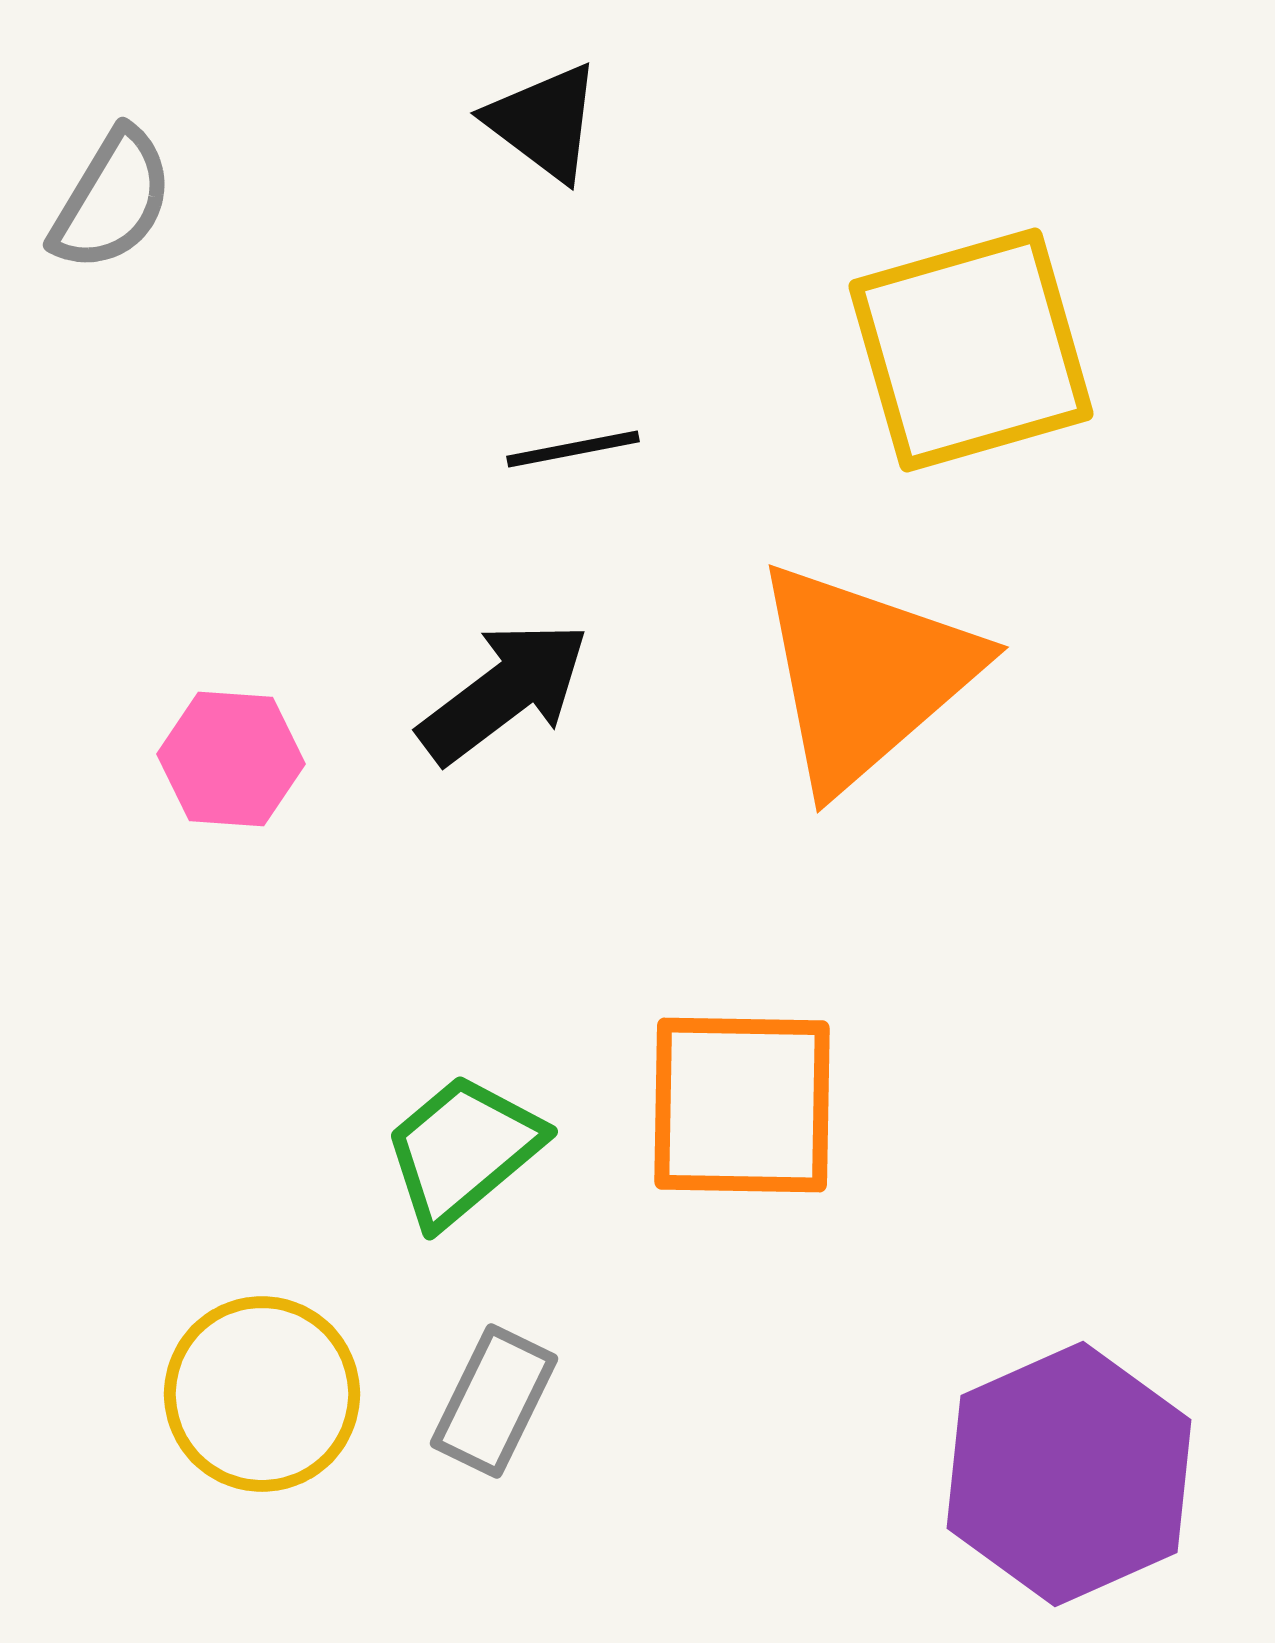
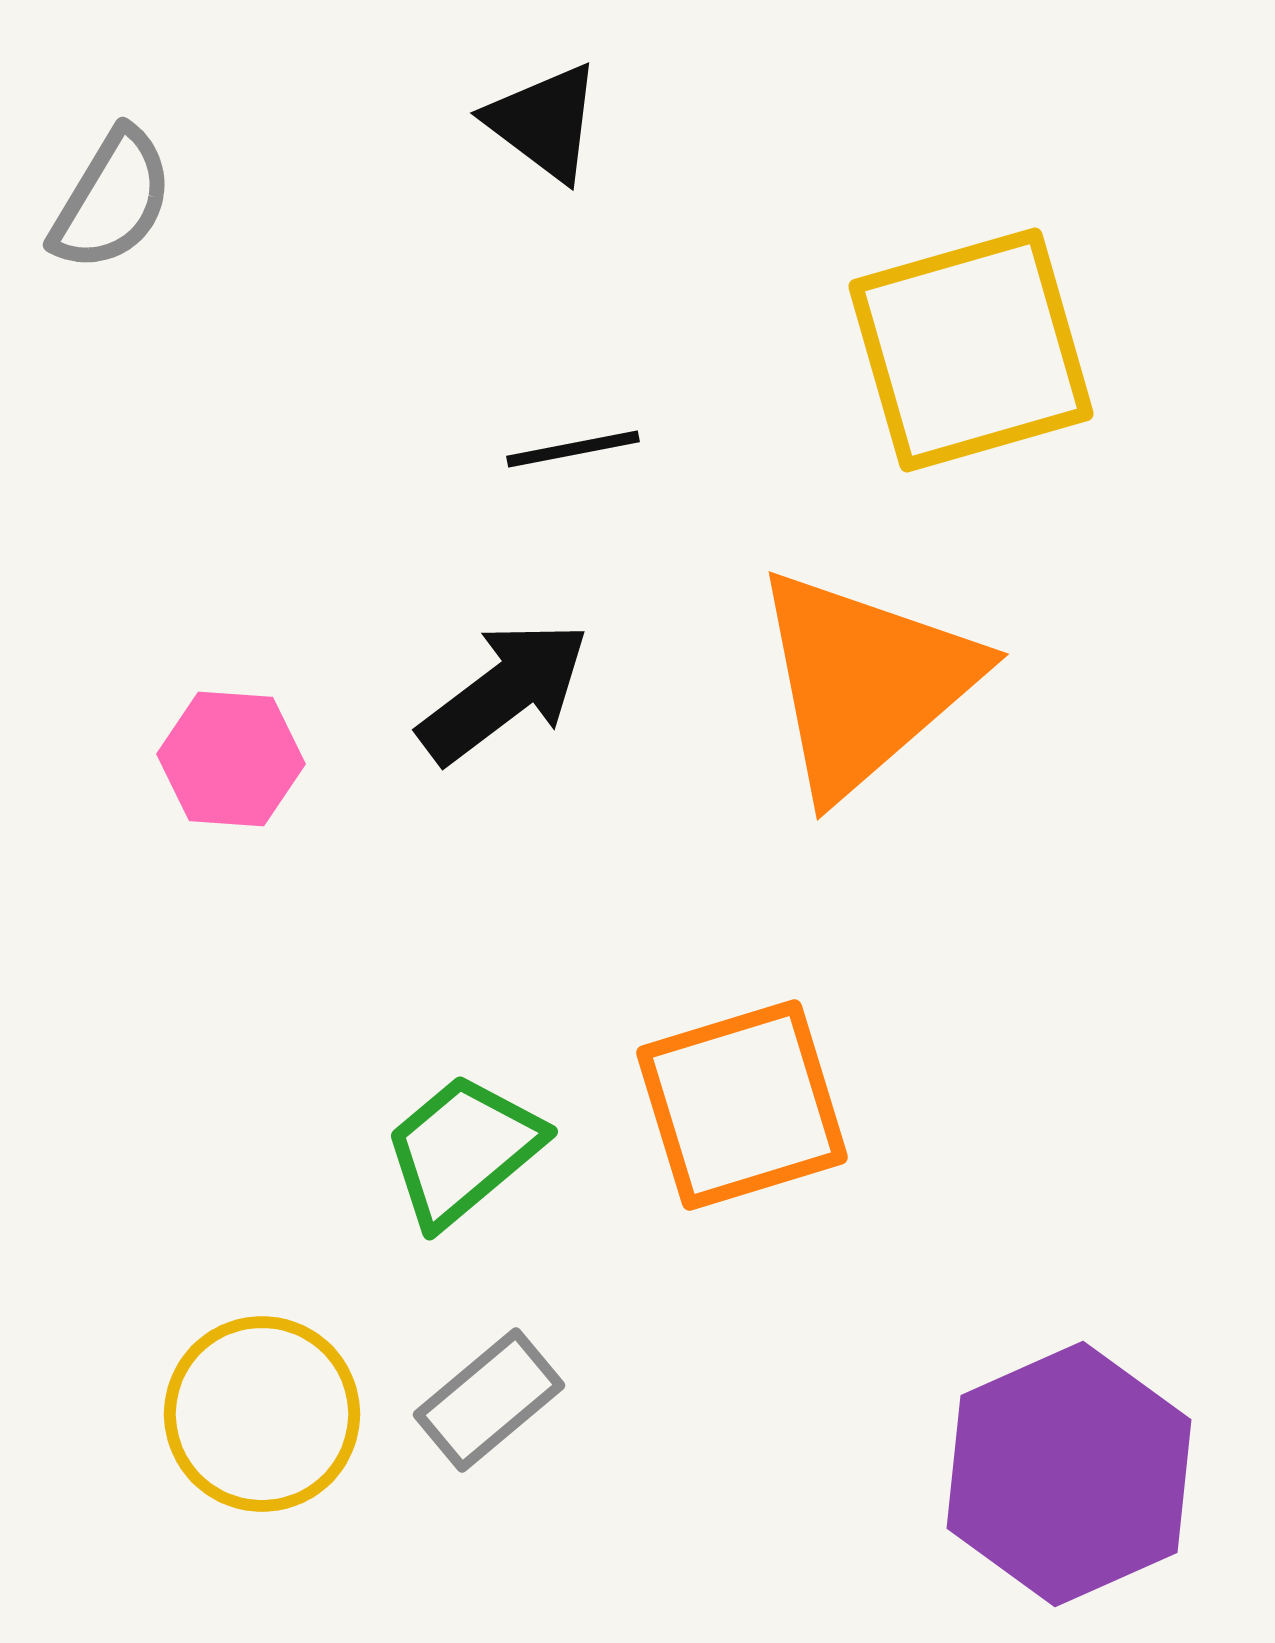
orange triangle: moved 7 px down
orange square: rotated 18 degrees counterclockwise
yellow circle: moved 20 px down
gray rectangle: moved 5 px left, 1 px up; rotated 24 degrees clockwise
